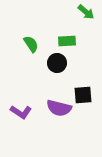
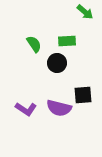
green arrow: moved 1 px left
green semicircle: moved 3 px right
purple L-shape: moved 5 px right, 3 px up
